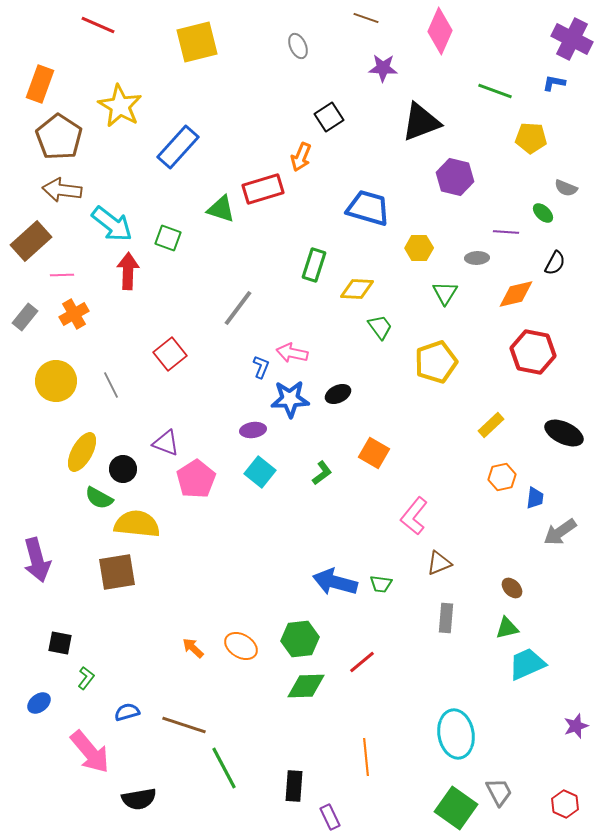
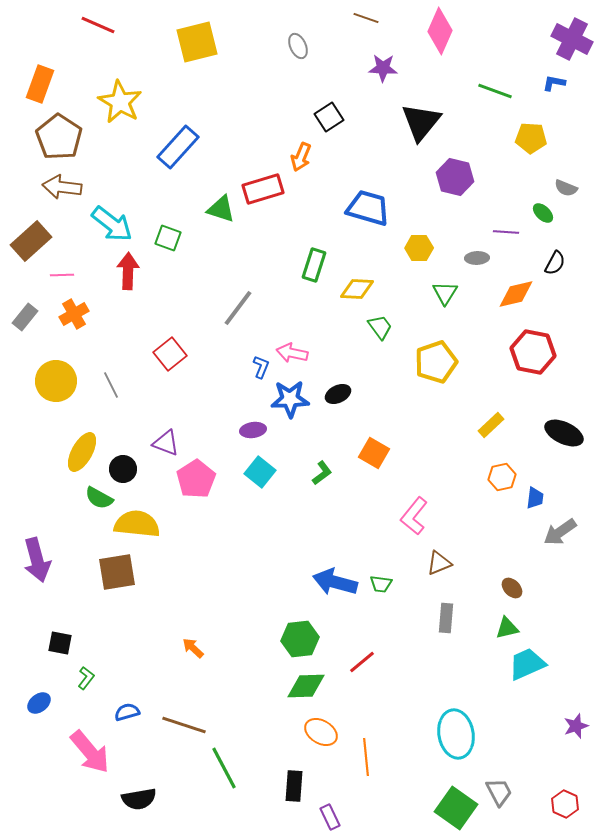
yellow star at (120, 106): moved 4 px up
black triangle at (421, 122): rotated 30 degrees counterclockwise
brown arrow at (62, 190): moved 3 px up
orange ellipse at (241, 646): moved 80 px right, 86 px down
